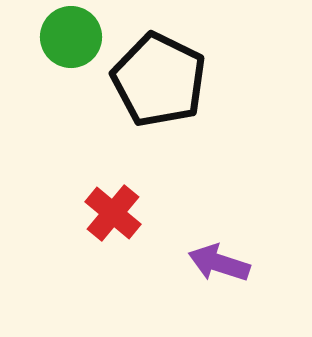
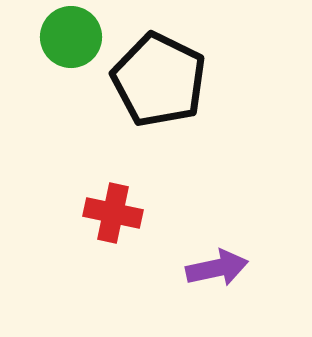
red cross: rotated 28 degrees counterclockwise
purple arrow: moved 2 px left, 5 px down; rotated 150 degrees clockwise
